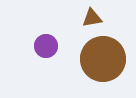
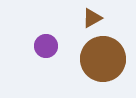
brown triangle: rotated 20 degrees counterclockwise
